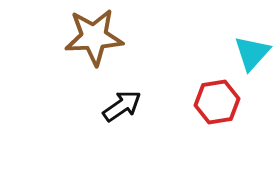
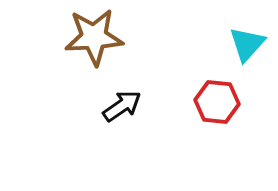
cyan triangle: moved 5 px left, 9 px up
red hexagon: rotated 15 degrees clockwise
